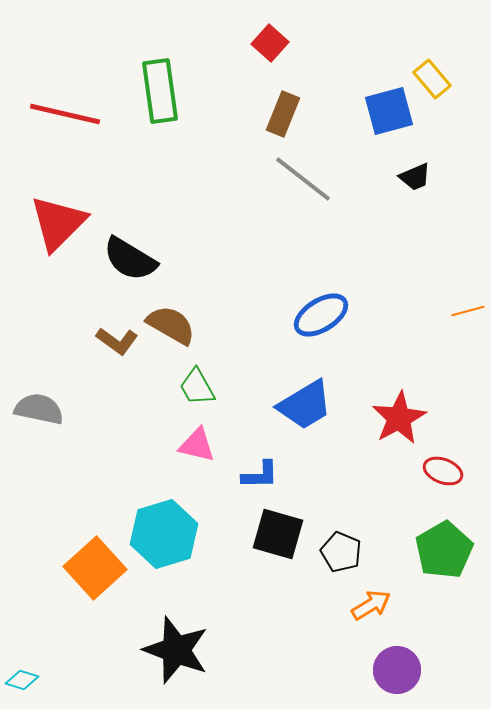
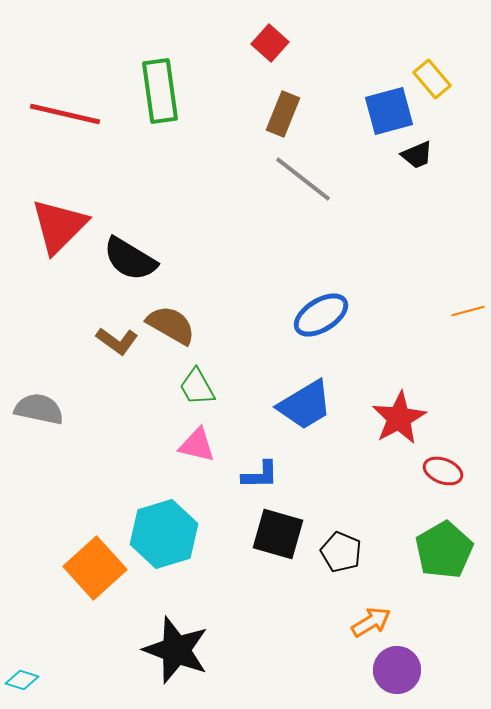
black trapezoid: moved 2 px right, 22 px up
red triangle: moved 1 px right, 3 px down
orange arrow: moved 17 px down
